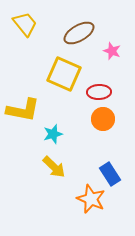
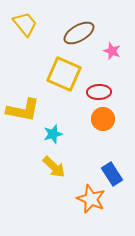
blue rectangle: moved 2 px right
